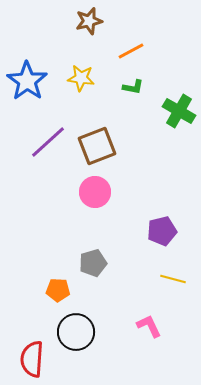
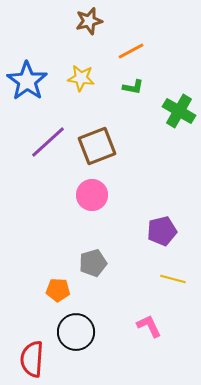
pink circle: moved 3 px left, 3 px down
